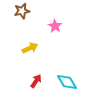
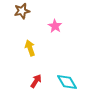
yellow arrow: rotated 84 degrees counterclockwise
